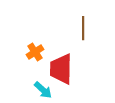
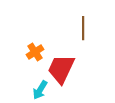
red trapezoid: rotated 24 degrees clockwise
cyan arrow: moved 3 px left; rotated 78 degrees clockwise
